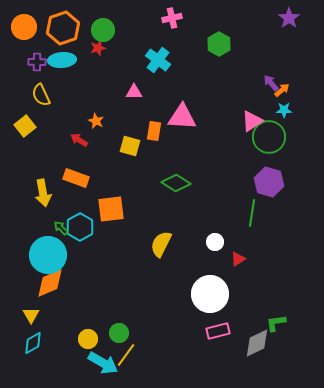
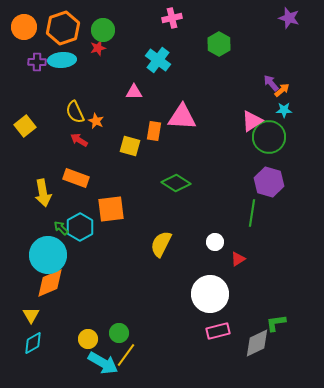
purple star at (289, 18): rotated 20 degrees counterclockwise
yellow semicircle at (41, 95): moved 34 px right, 17 px down
